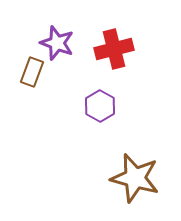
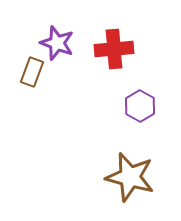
red cross: rotated 9 degrees clockwise
purple hexagon: moved 40 px right
brown star: moved 5 px left, 1 px up
